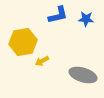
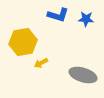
blue L-shape: rotated 30 degrees clockwise
yellow arrow: moved 1 px left, 2 px down
